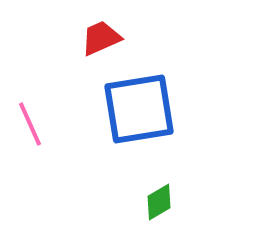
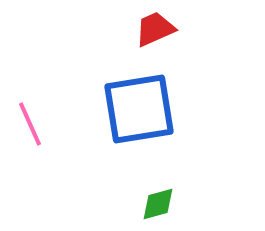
red trapezoid: moved 54 px right, 9 px up
green diamond: moved 1 px left, 2 px down; rotated 15 degrees clockwise
